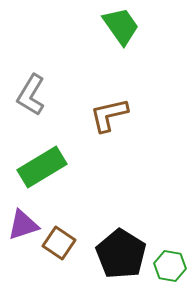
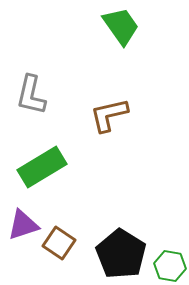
gray L-shape: rotated 18 degrees counterclockwise
